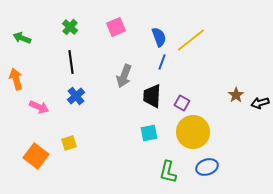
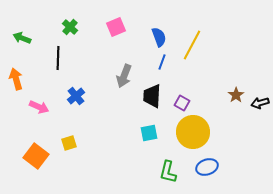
yellow line: moved 1 px right, 5 px down; rotated 24 degrees counterclockwise
black line: moved 13 px left, 4 px up; rotated 10 degrees clockwise
